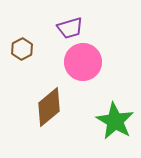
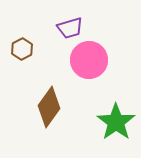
pink circle: moved 6 px right, 2 px up
brown diamond: rotated 15 degrees counterclockwise
green star: moved 1 px right, 1 px down; rotated 6 degrees clockwise
